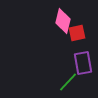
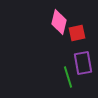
pink diamond: moved 4 px left, 1 px down
green line: moved 5 px up; rotated 60 degrees counterclockwise
